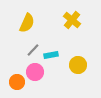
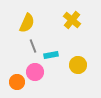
gray line: moved 4 px up; rotated 64 degrees counterclockwise
